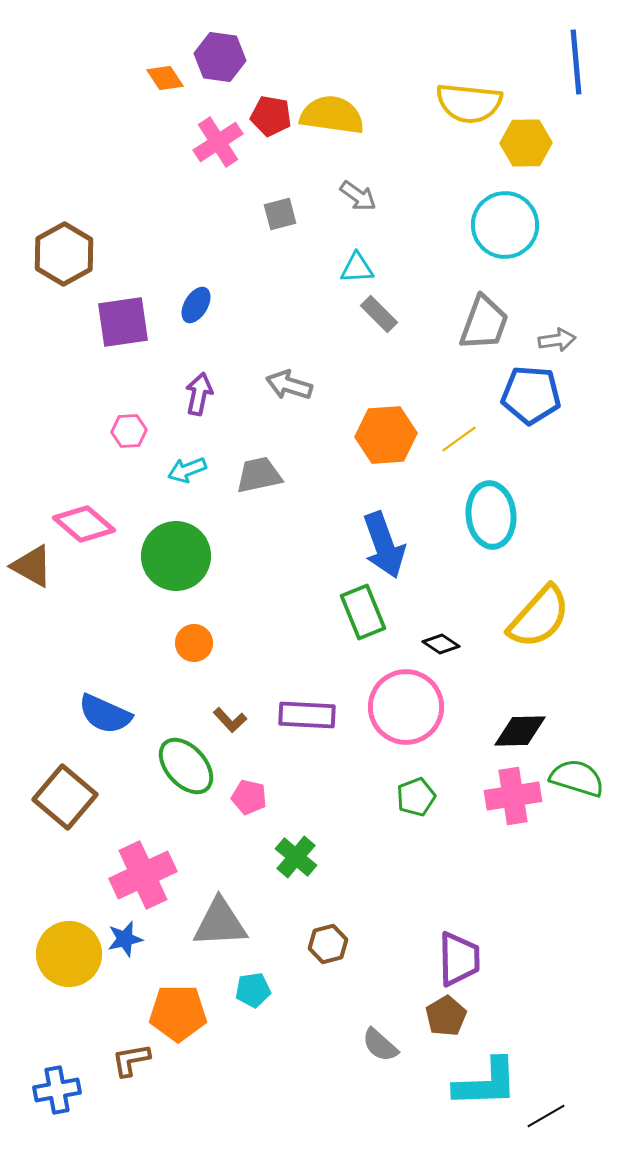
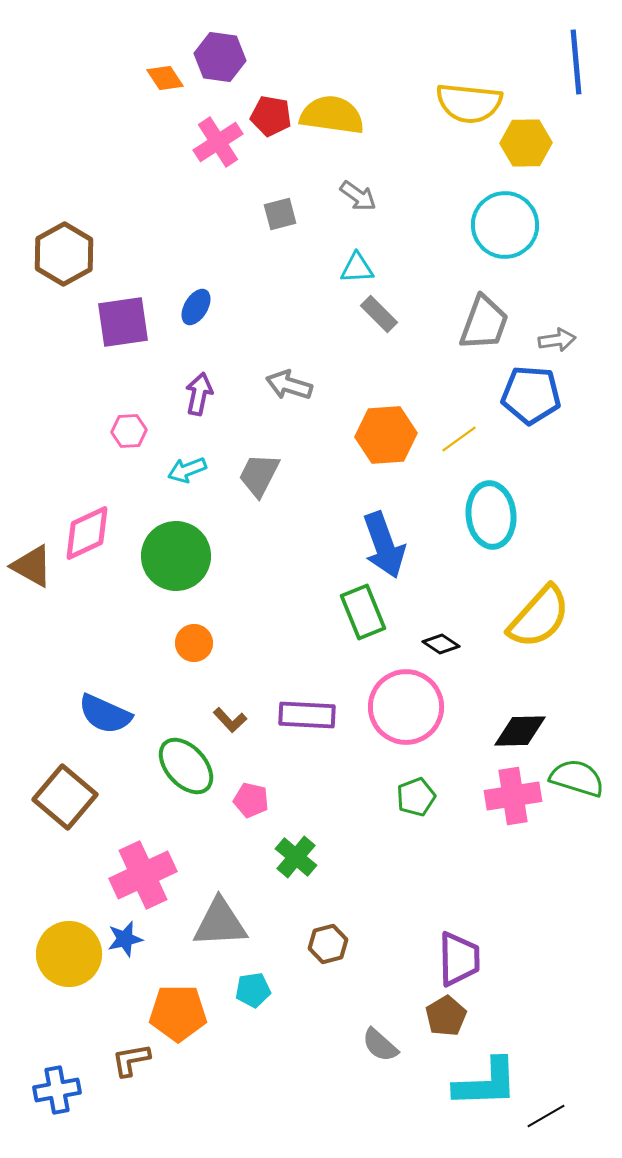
blue ellipse at (196, 305): moved 2 px down
gray trapezoid at (259, 475): rotated 51 degrees counterclockwise
pink diamond at (84, 524): moved 3 px right, 9 px down; rotated 66 degrees counterclockwise
pink pentagon at (249, 797): moved 2 px right, 3 px down
